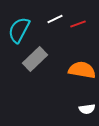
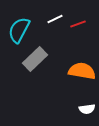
orange semicircle: moved 1 px down
